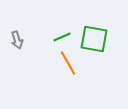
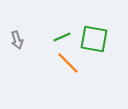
orange line: rotated 15 degrees counterclockwise
